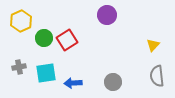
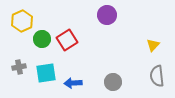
yellow hexagon: moved 1 px right
green circle: moved 2 px left, 1 px down
